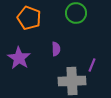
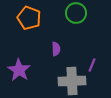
purple star: moved 12 px down
